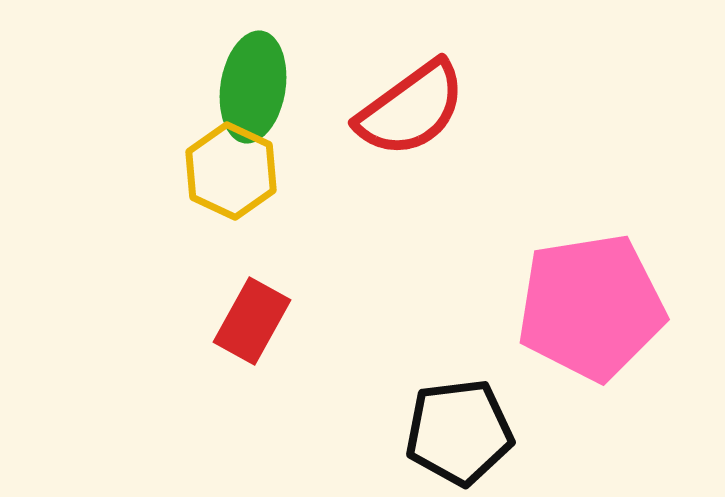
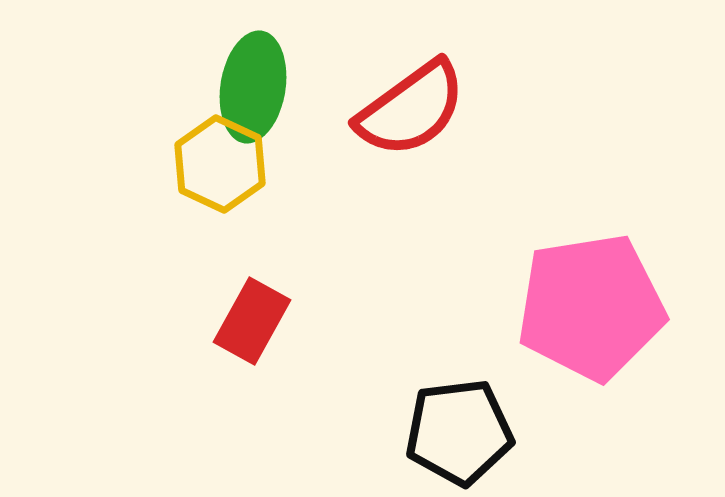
yellow hexagon: moved 11 px left, 7 px up
